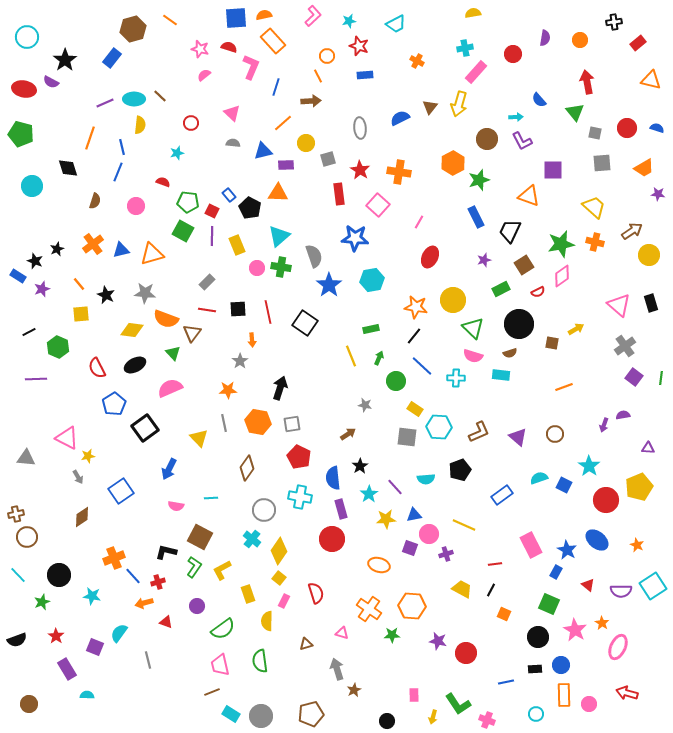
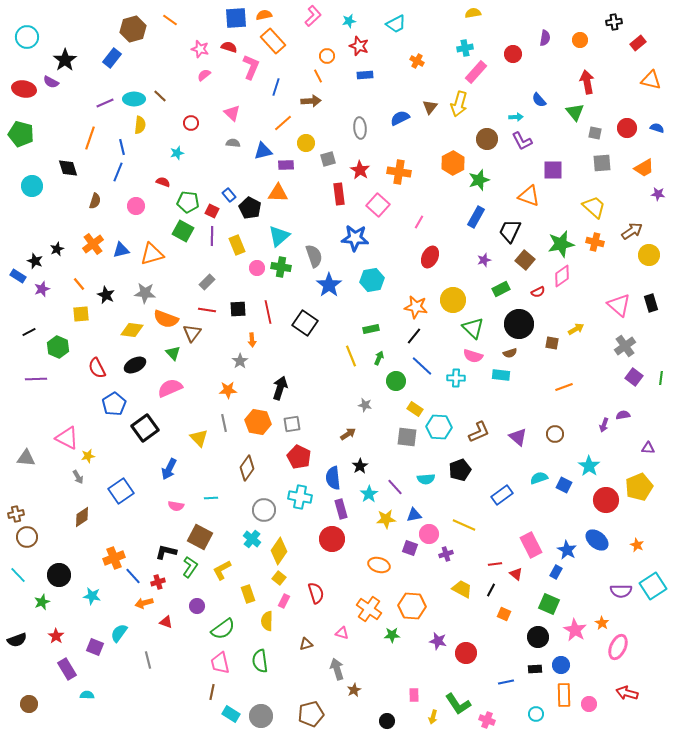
blue rectangle at (476, 217): rotated 55 degrees clockwise
brown square at (524, 265): moved 1 px right, 5 px up; rotated 18 degrees counterclockwise
green L-shape at (194, 567): moved 4 px left
red triangle at (588, 585): moved 72 px left, 11 px up
pink trapezoid at (220, 665): moved 2 px up
brown line at (212, 692): rotated 56 degrees counterclockwise
